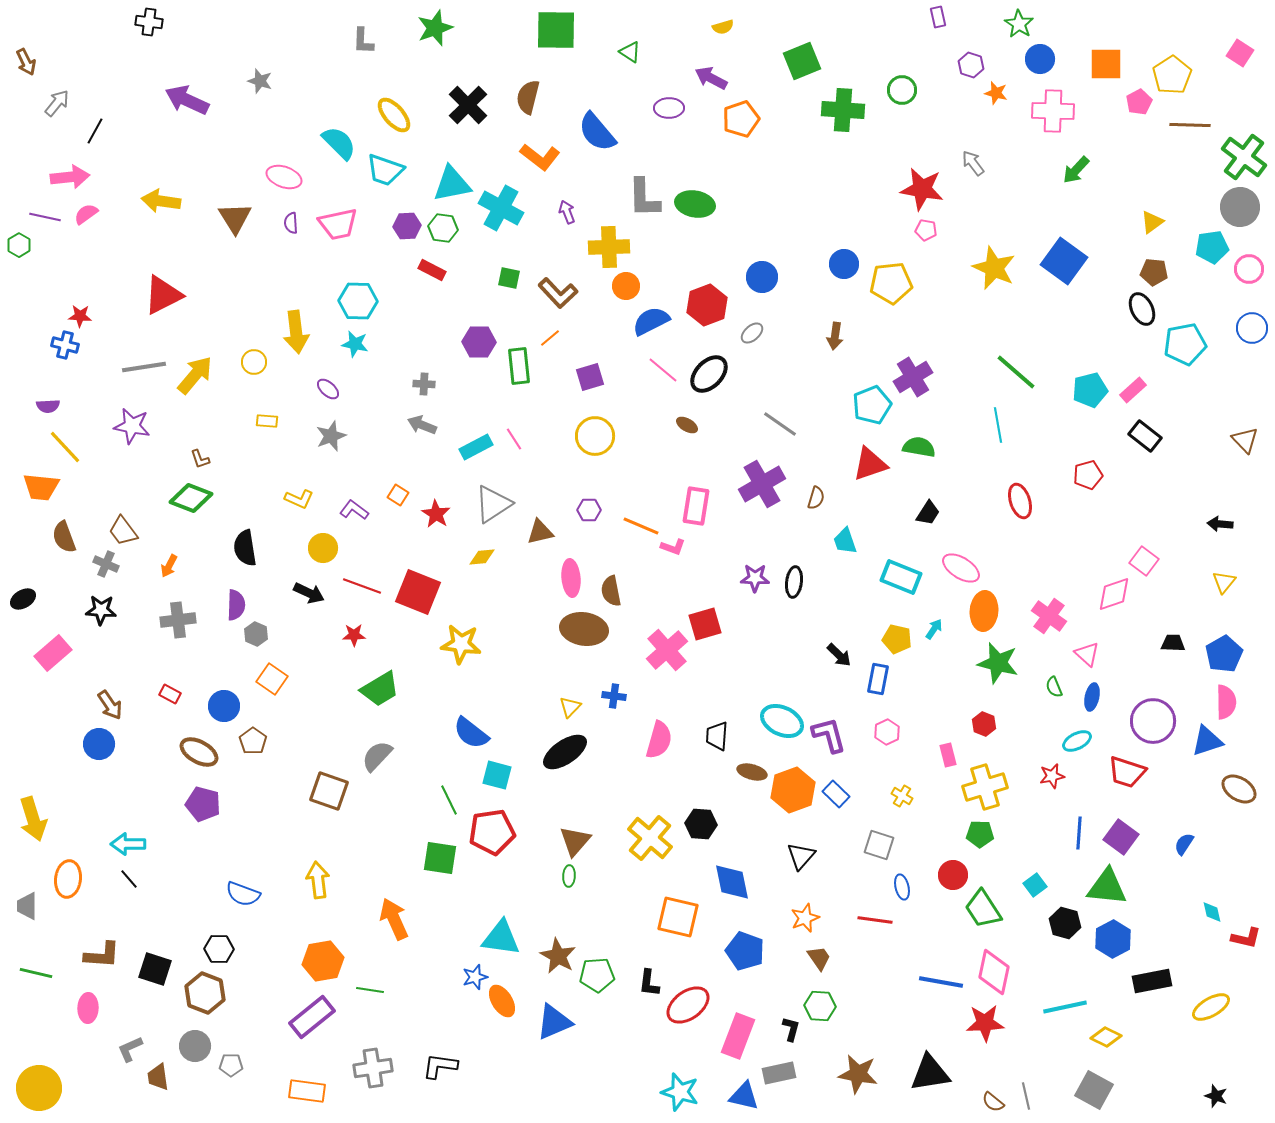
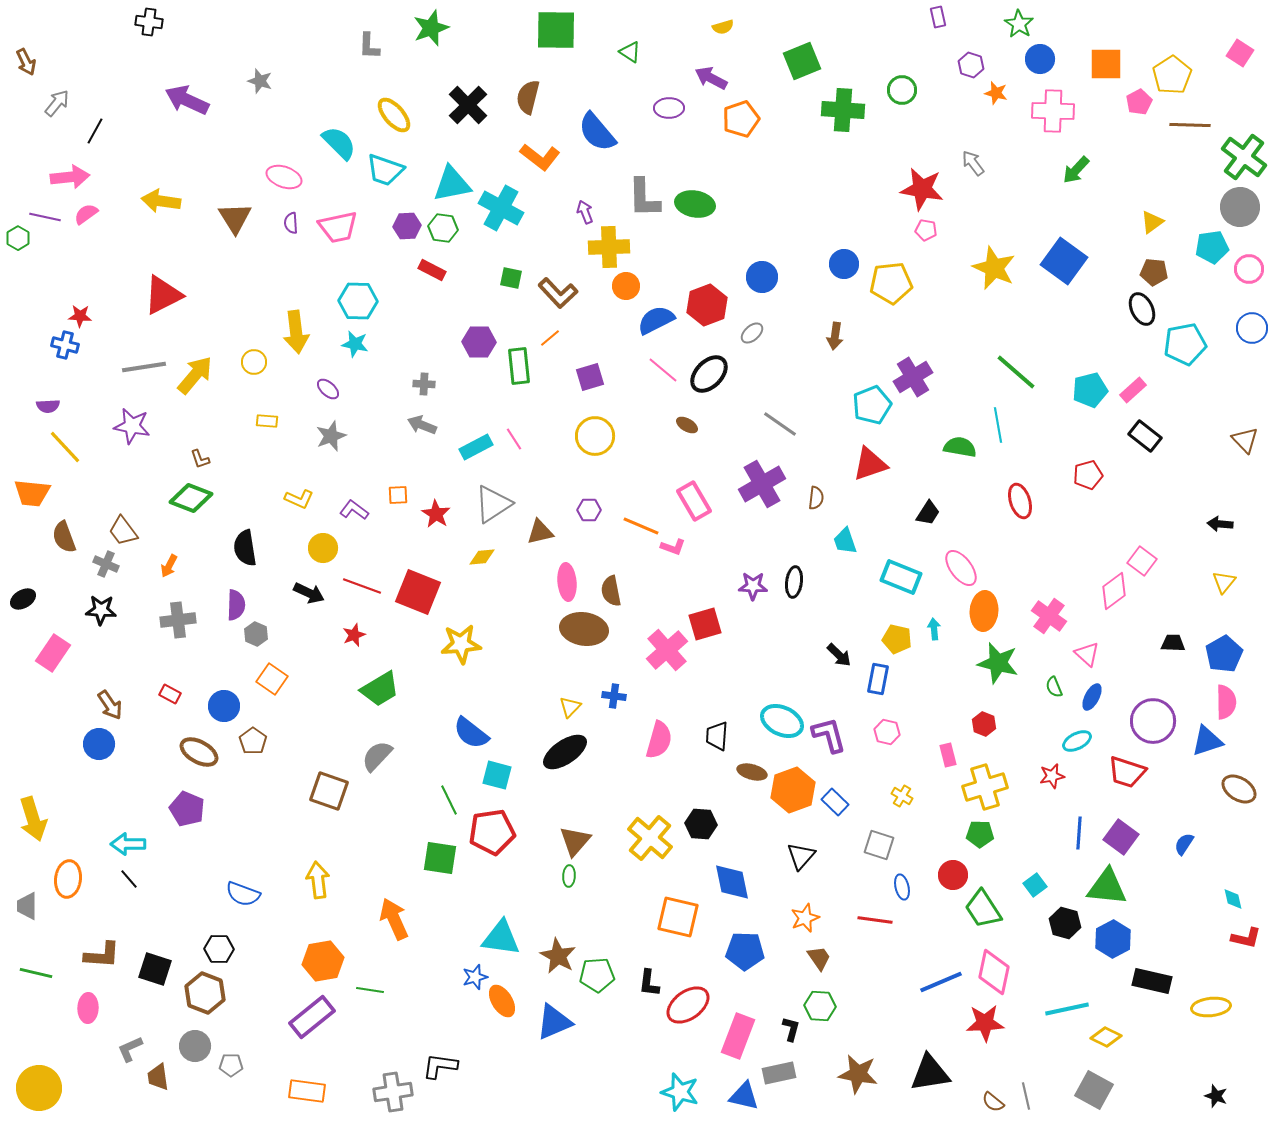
green star at (435, 28): moved 4 px left
gray L-shape at (363, 41): moved 6 px right, 5 px down
purple arrow at (567, 212): moved 18 px right
pink trapezoid at (338, 224): moved 3 px down
green hexagon at (19, 245): moved 1 px left, 7 px up
green square at (509, 278): moved 2 px right
blue semicircle at (651, 321): moved 5 px right, 1 px up
green semicircle at (919, 447): moved 41 px right
orange trapezoid at (41, 487): moved 9 px left, 6 px down
orange square at (398, 495): rotated 35 degrees counterclockwise
brown semicircle at (816, 498): rotated 10 degrees counterclockwise
pink rectangle at (696, 506): moved 2 px left, 5 px up; rotated 39 degrees counterclockwise
pink square at (1144, 561): moved 2 px left
pink ellipse at (961, 568): rotated 21 degrees clockwise
pink ellipse at (571, 578): moved 4 px left, 4 px down
purple star at (755, 578): moved 2 px left, 8 px down
pink diamond at (1114, 594): moved 3 px up; rotated 18 degrees counterclockwise
cyan arrow at (934, 629): rotated 40 degrees counterclockwise
red star at (354, 635): rotated 20 degrees counterclockwise
yellow star at (461, 644): rotated 12 degrees counterclockwise
pink rectangle at (53, 653): rotated 15 degrees counterclockwise
blue ellipse at (1092, 697): rotated 16 degrees clockwise
pink hexagon at (887, 732): rotated 20 degrees counterclockwise
blue rectangle at (836, 794): moved 1 px left, 8 px down
purple pentagon at (203, 804): moved 16 px left, 5 px down; rotated 8 degrees clockwise
cyan diamond at (1212, 912): moved 21 px right, 13 px up
blue pentagon at (745, 951): rotated 18 degrees counterclockwise
black rectangle at (1152, 981): rotated 24 degrees clockwise
blue line at (941, 982): rotated 33 degrees counterclockwise
cyan line at (1065, 1007): moved 2 px right, 2 px down
yellow ellipse at (1211, 1007): rotated 24 degrees clockwise
gray cross at (373, 1068): moved 20 px right, 24 px down
